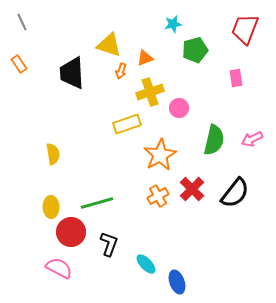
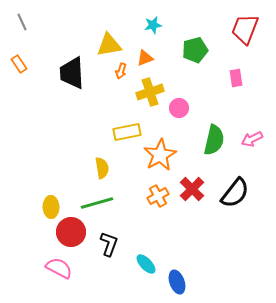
cyan star: moved 20 px left, 1 px down
yellow triangle: rotated 28 degrees counterclockwise
yellow rectangle: moved 8 px down; rotated 8 degrees clockwise
yellow semicircle: moved 49 px right, 14 px down
